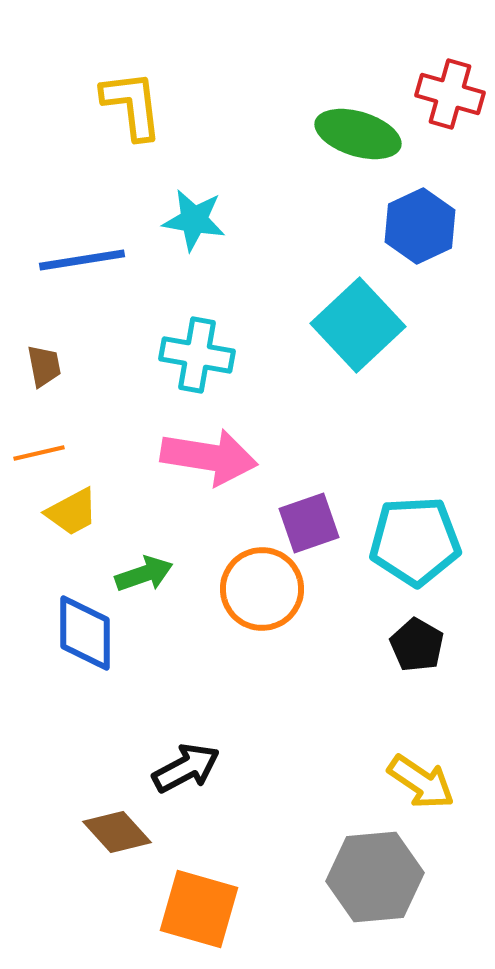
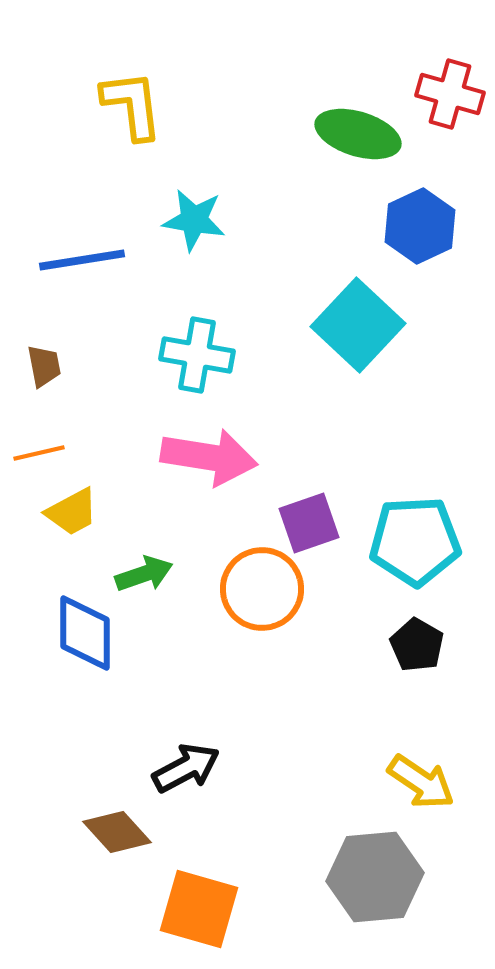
cyan square: rotated 4 degrees counterclockwise
